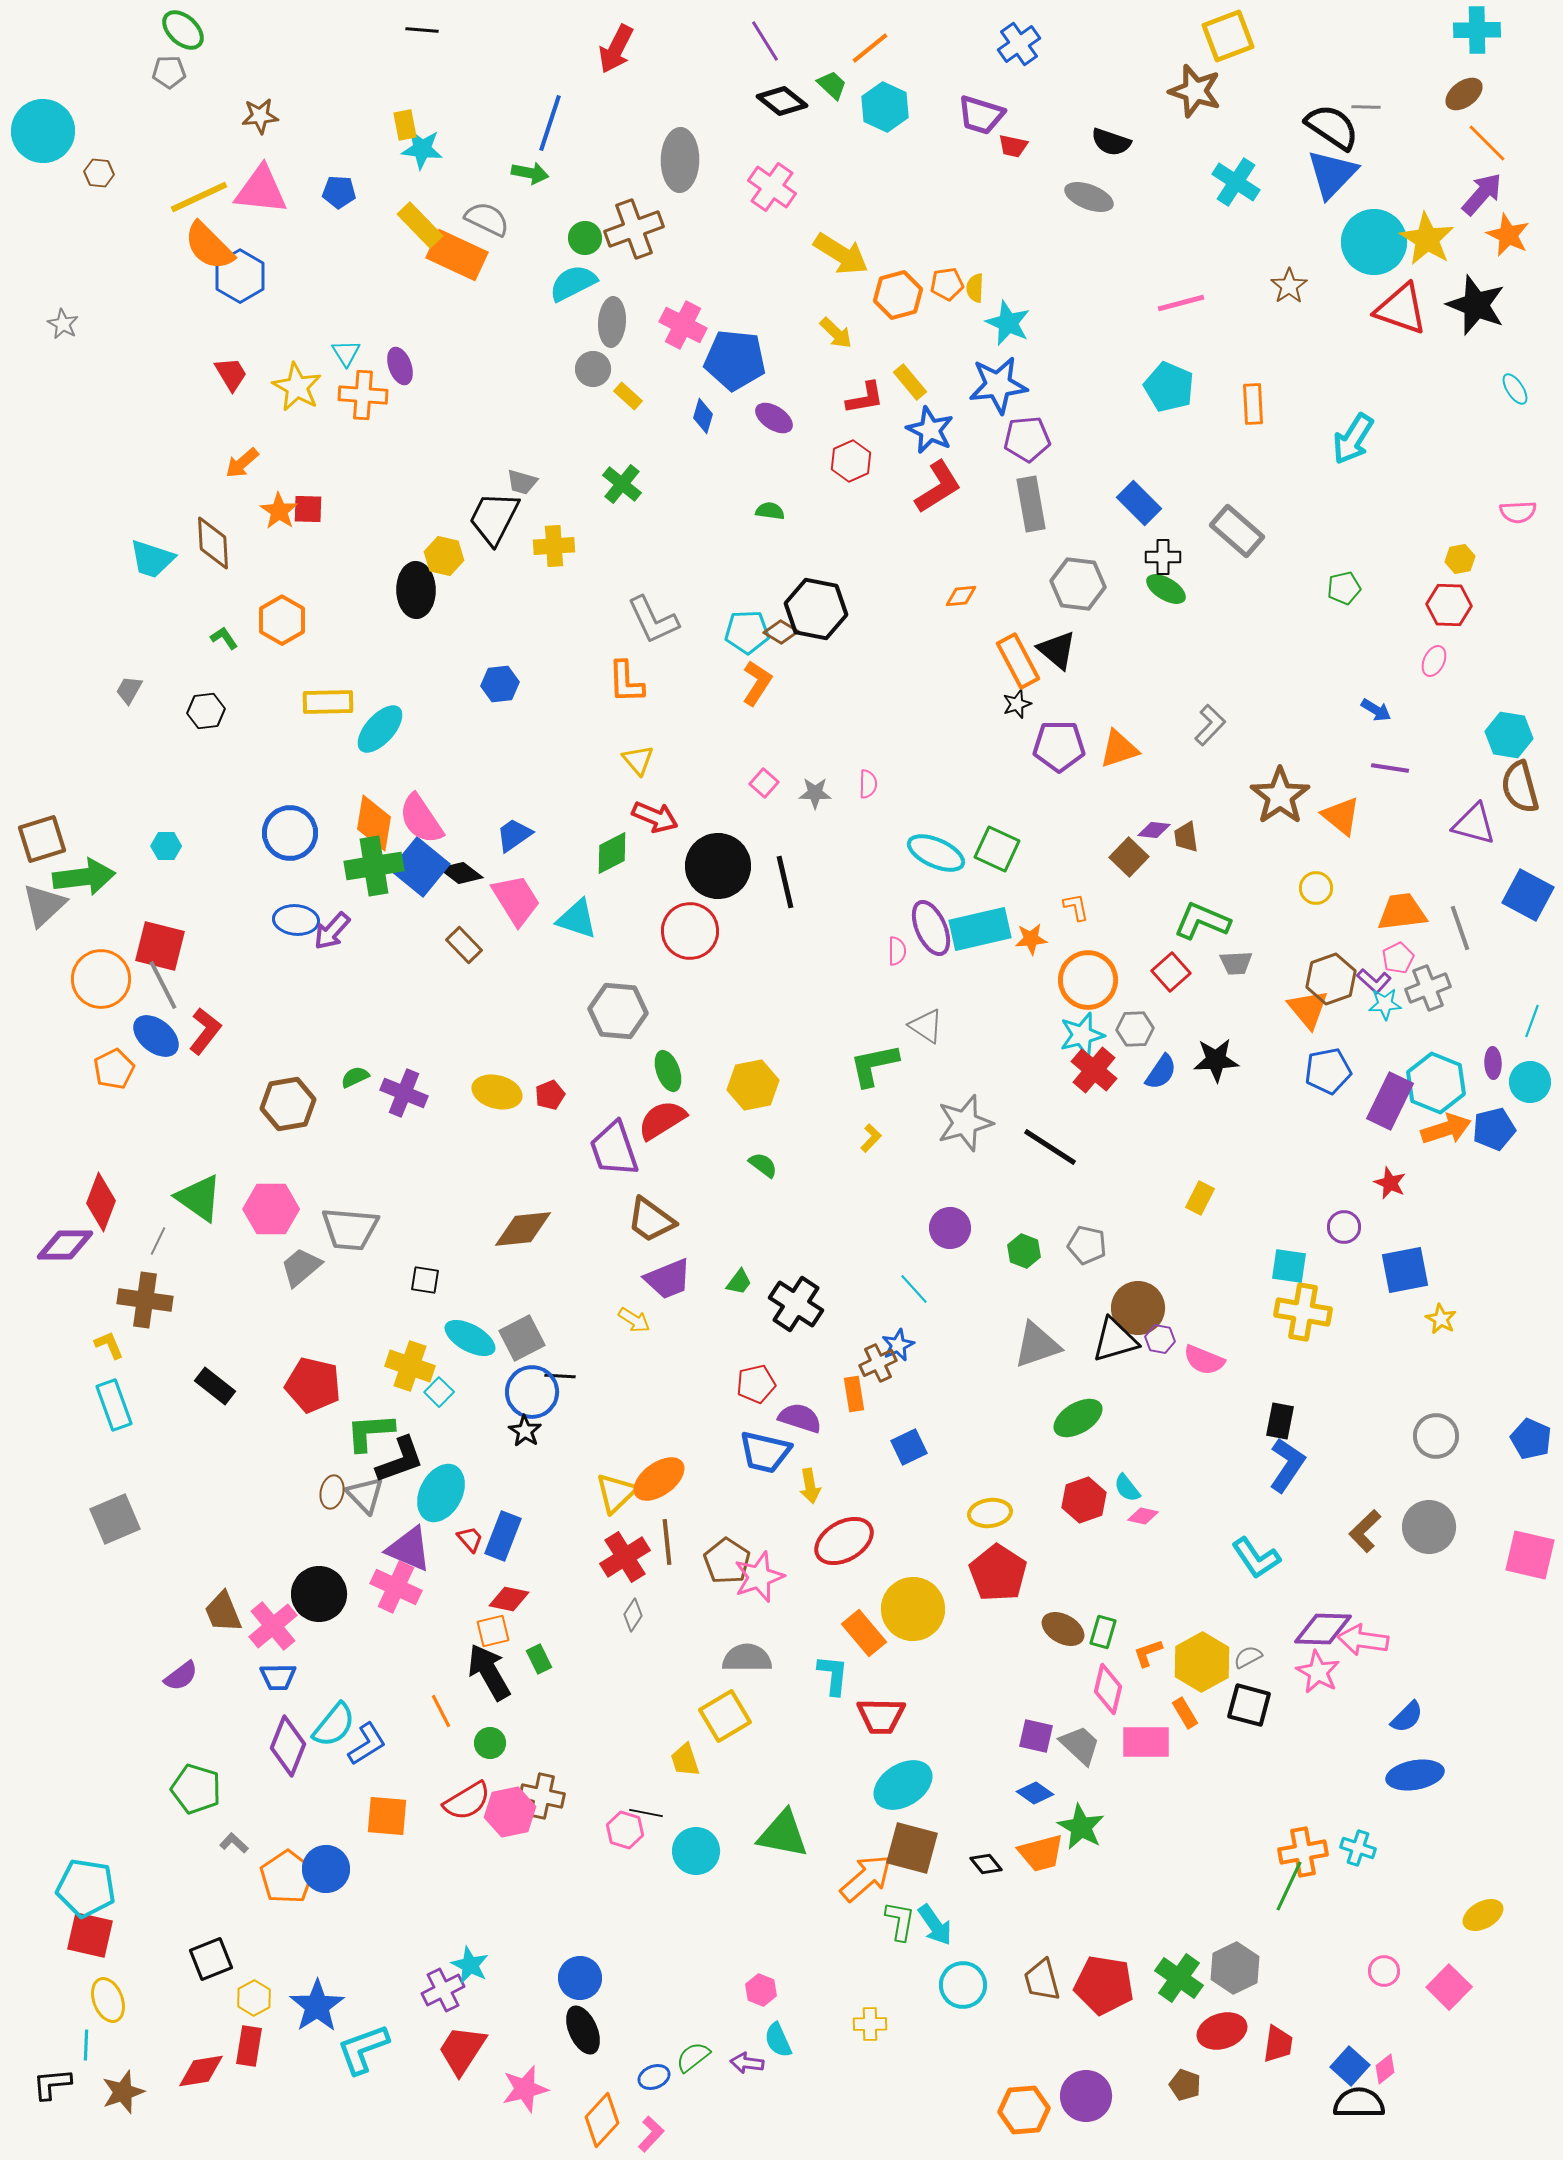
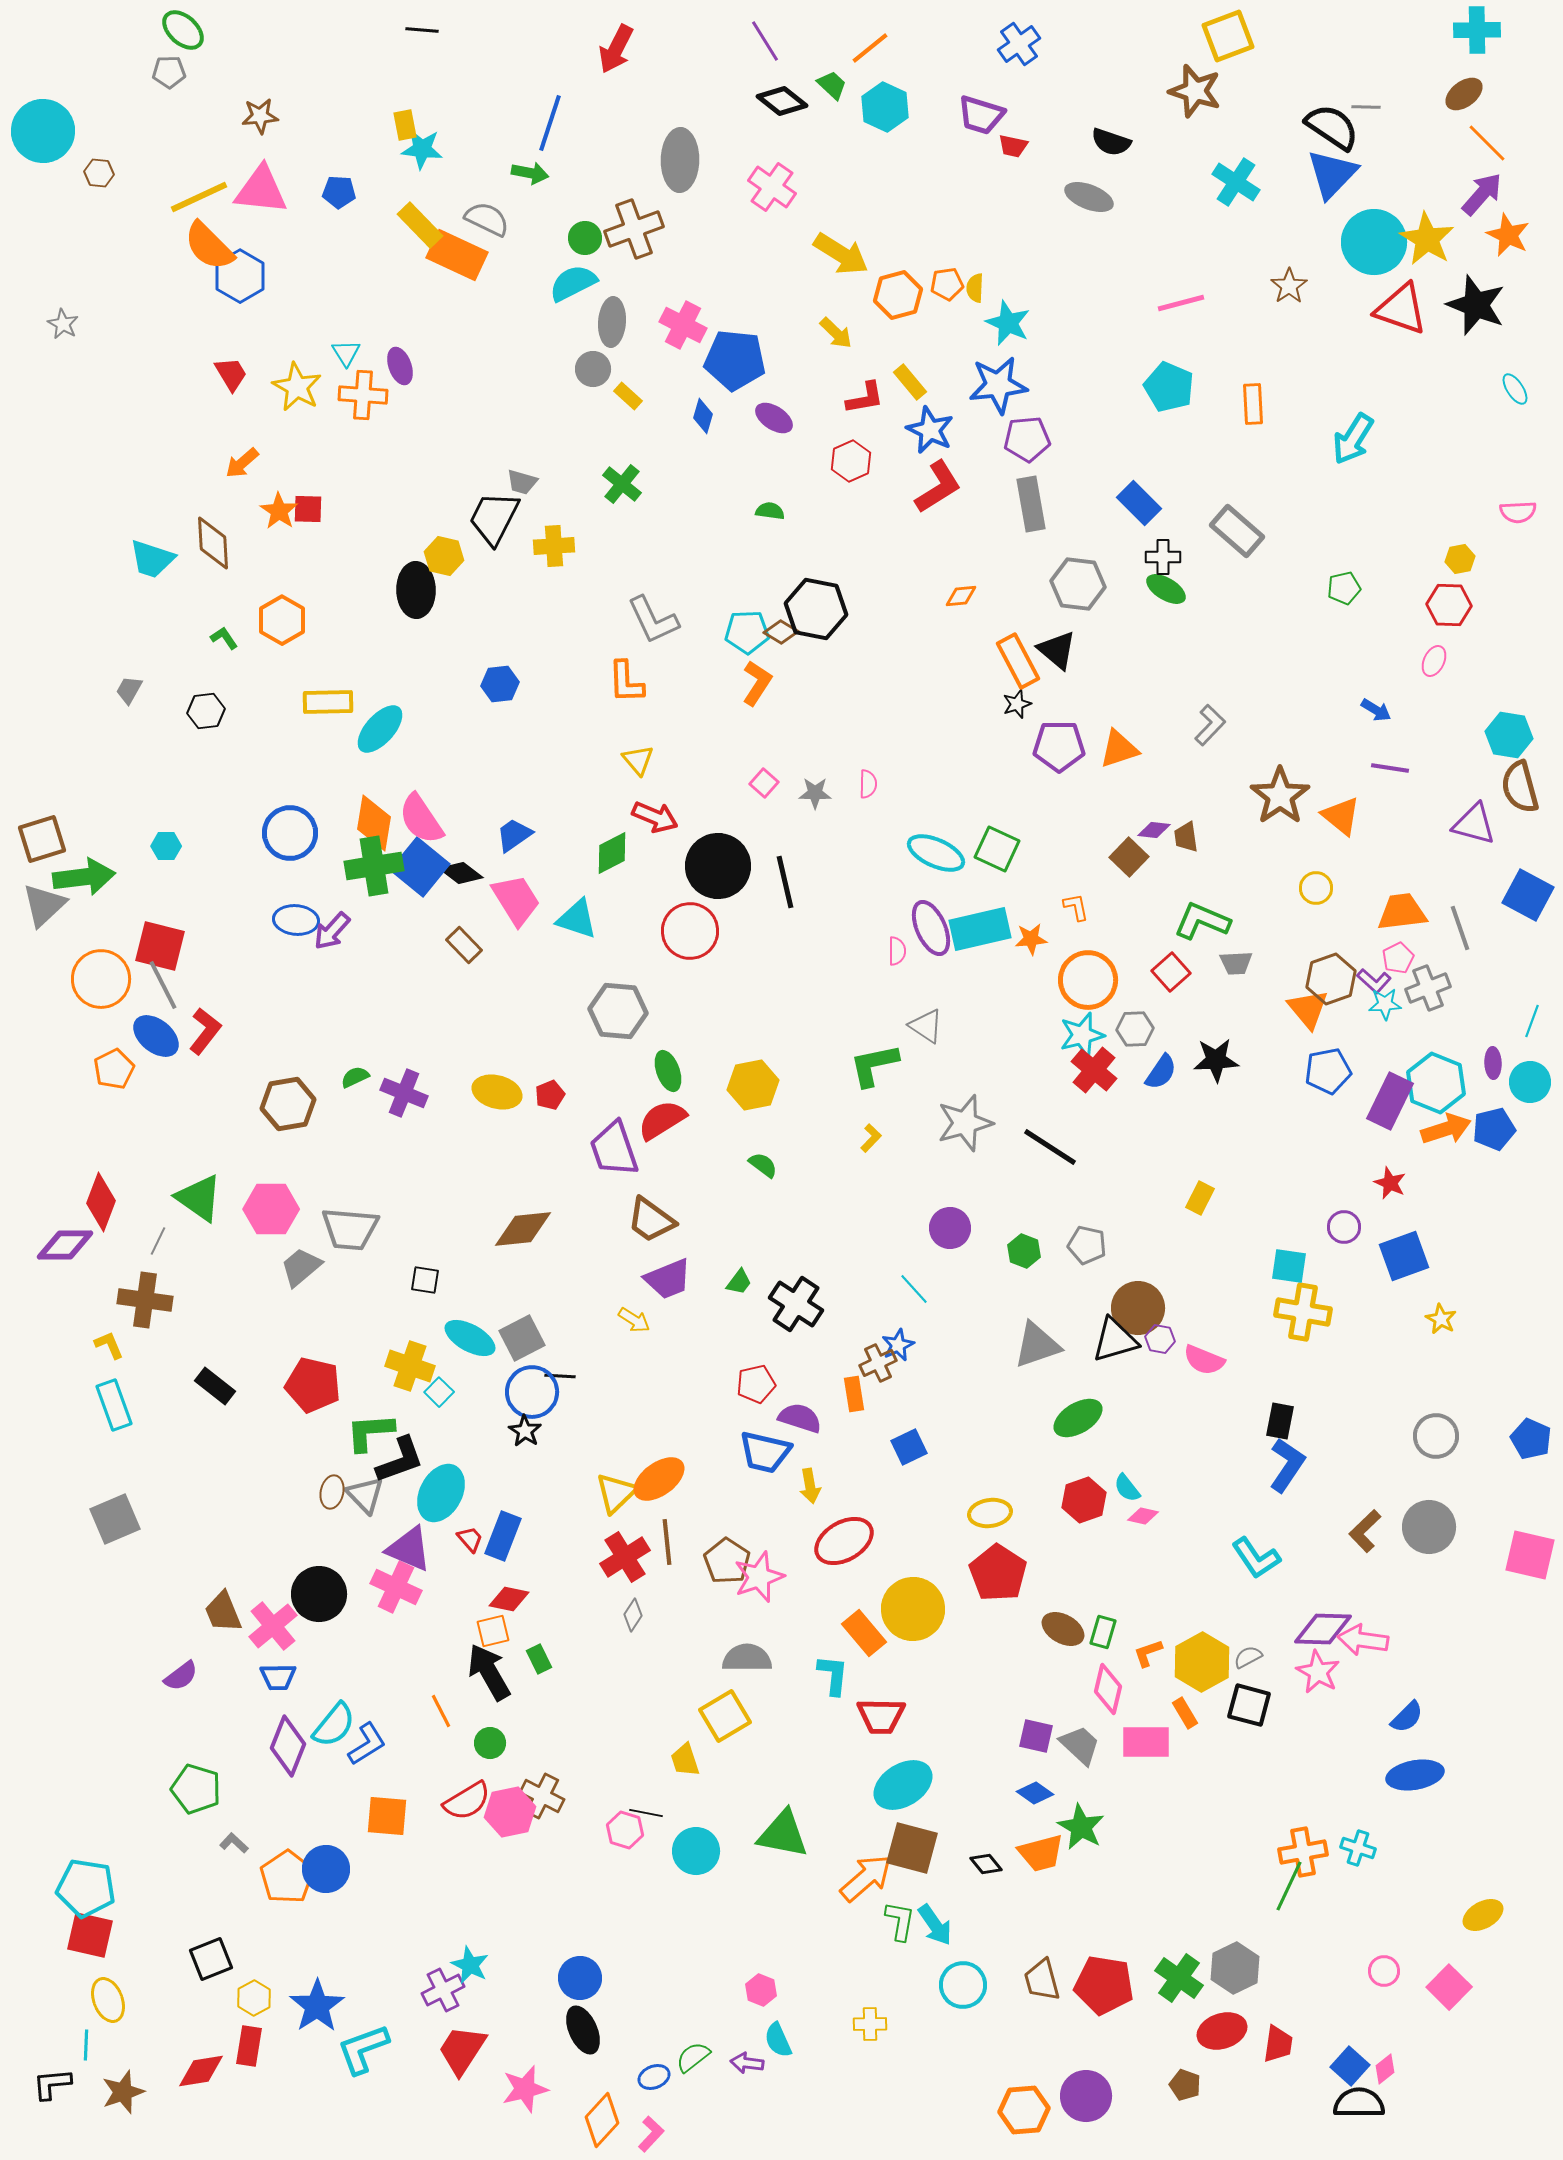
blue square at (1405, 1270): moved 1 px left, 14 px up; rotated 9 degrees counterclockwise
brown cross at (542, 1796): rotated 15 degrees clockwise
